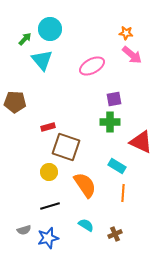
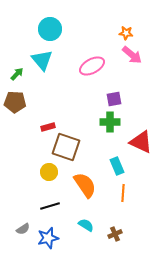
green arrow: moved 8 px left, 35 px down
cyan rectangle: rotated 36 degrees clockwise
gray semicircle: moved 1 px left, 1 px up; rotated 16 degrees counterclockwise
